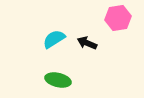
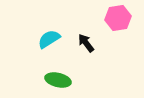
cyan semicircle: moved 5 px left
black arrow: moved 1 px left; rotated 30 degrees clockwise
